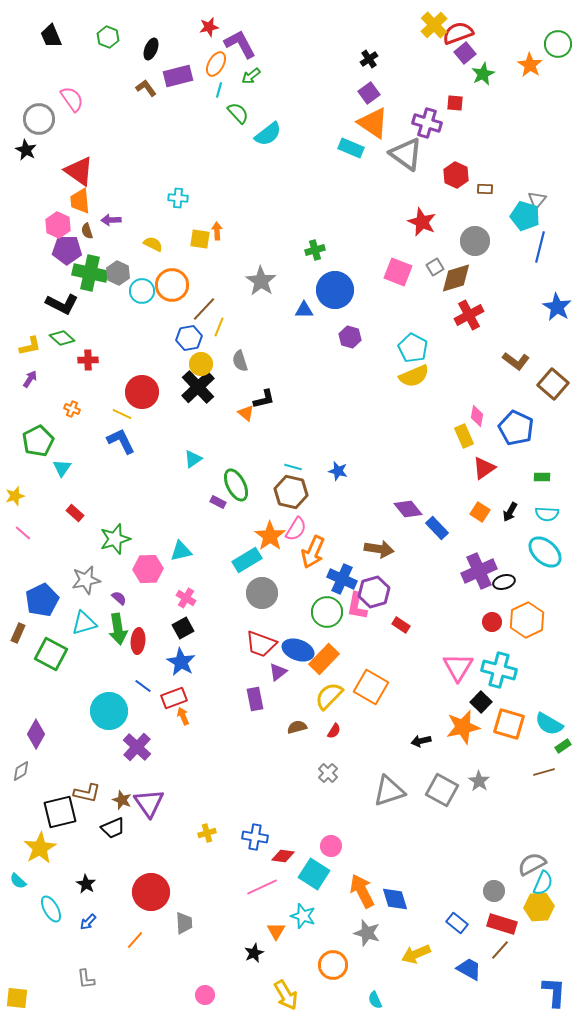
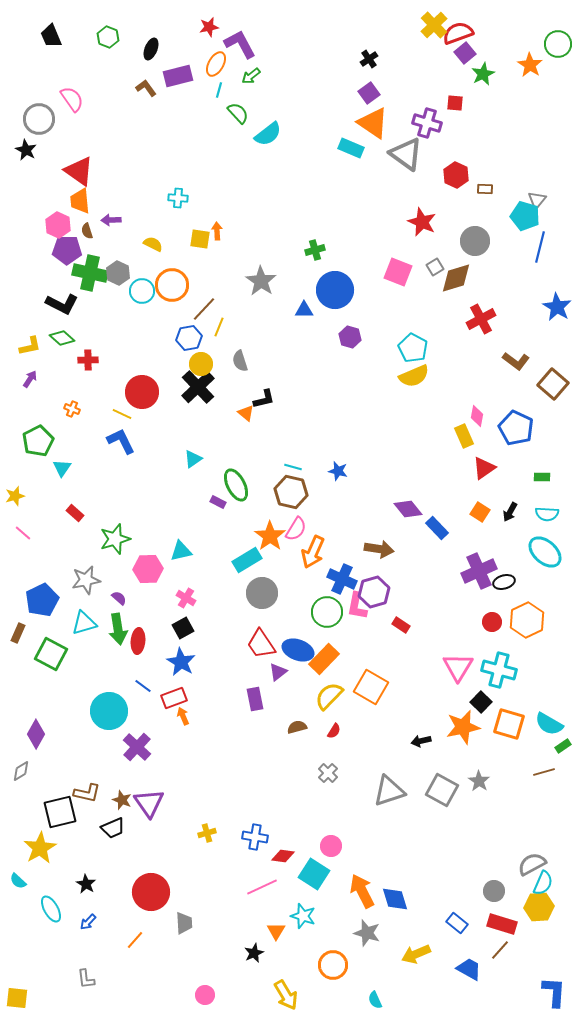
red cross at (469, 315): moved 12 px right, 4 px down
red trapezoid at (261, 644): rotated 36 degrees clockwise
